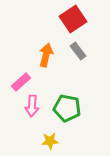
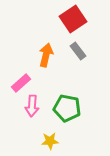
pink rectangle: moved 1 px down
